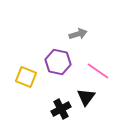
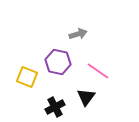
yellow square: moved 1 px right
black cross: moved 6 px left, 2 px up
